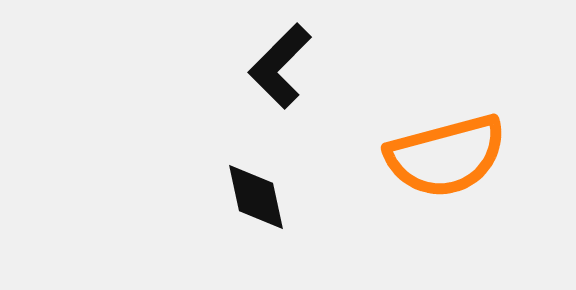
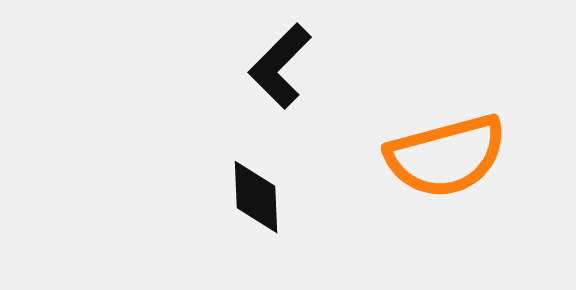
black diamond: rotated 10 degrees clockwise
